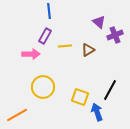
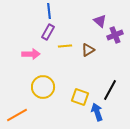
purple triangle: moved 1 px right, 1 px up
purple rectangle: moved 3 px right, 4 px up
